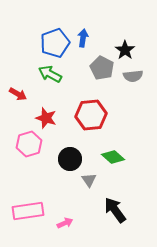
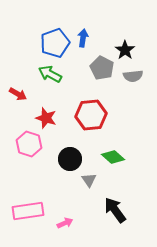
pink hexagon: rotated 25 degrees counterclockwise
